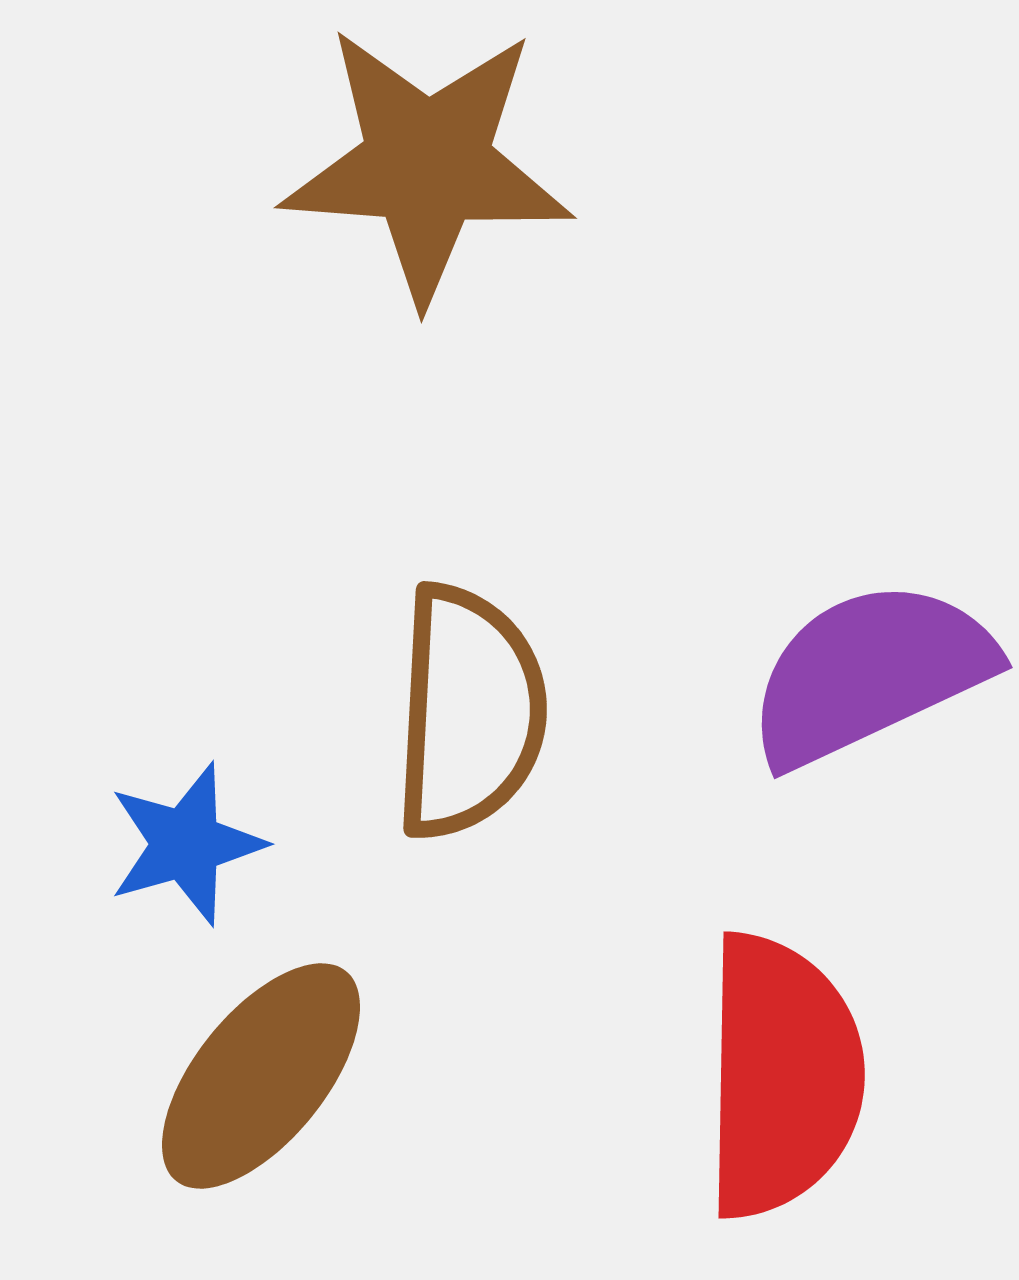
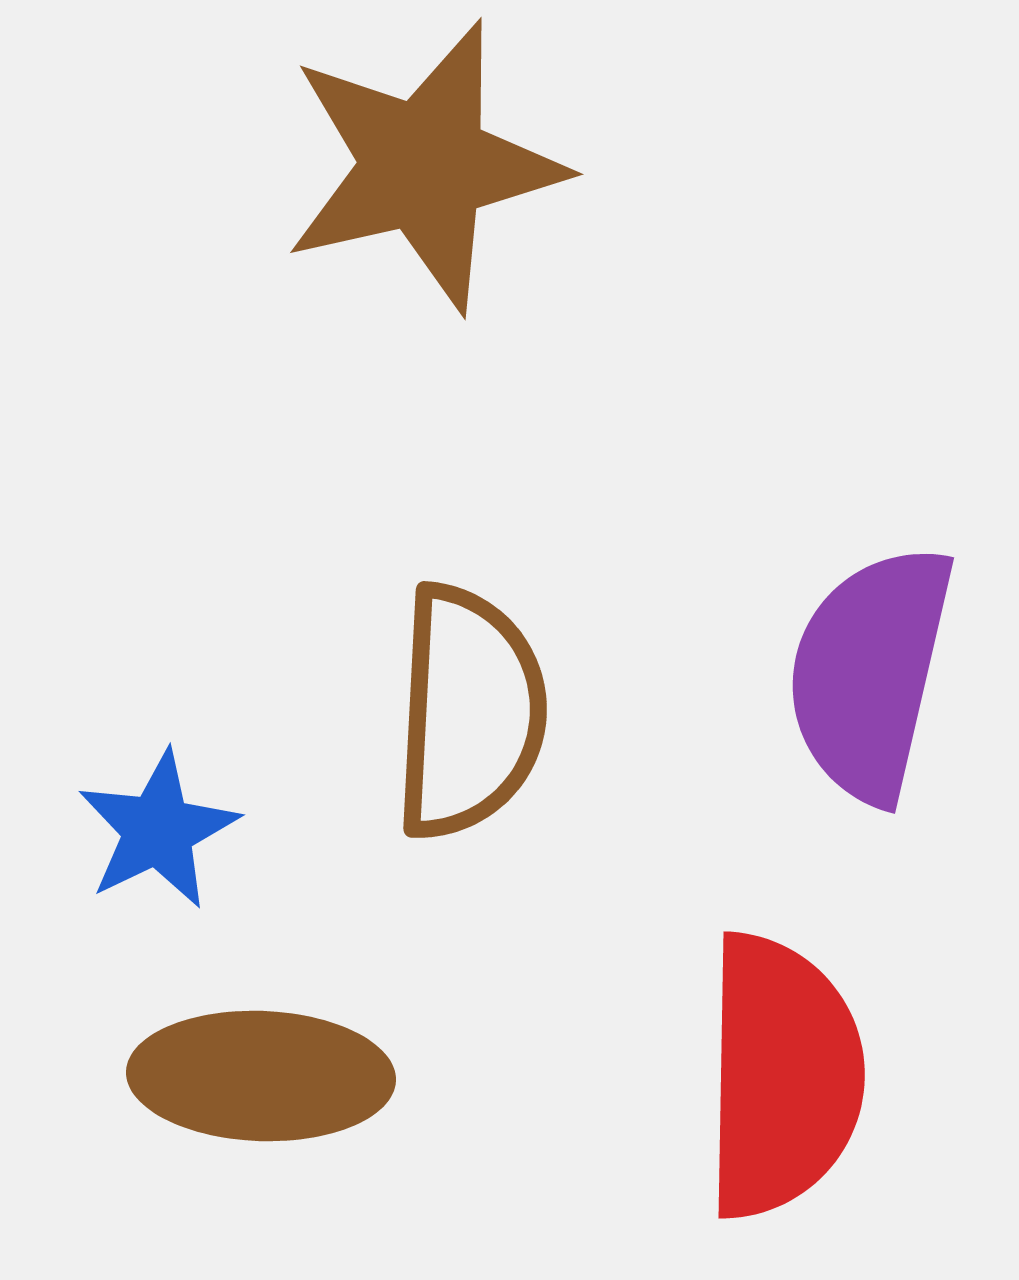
brown star: moved 3 px left, 2 px down; rotated 17 degrees counterclockwise
purple semicircle: rotated 52 degrees counterclockwise
blue star: moved 28 px left, 14 px up; rotated 10 degrees counterclockwise
brown ellipse: rotated 53 degrees clockwise
